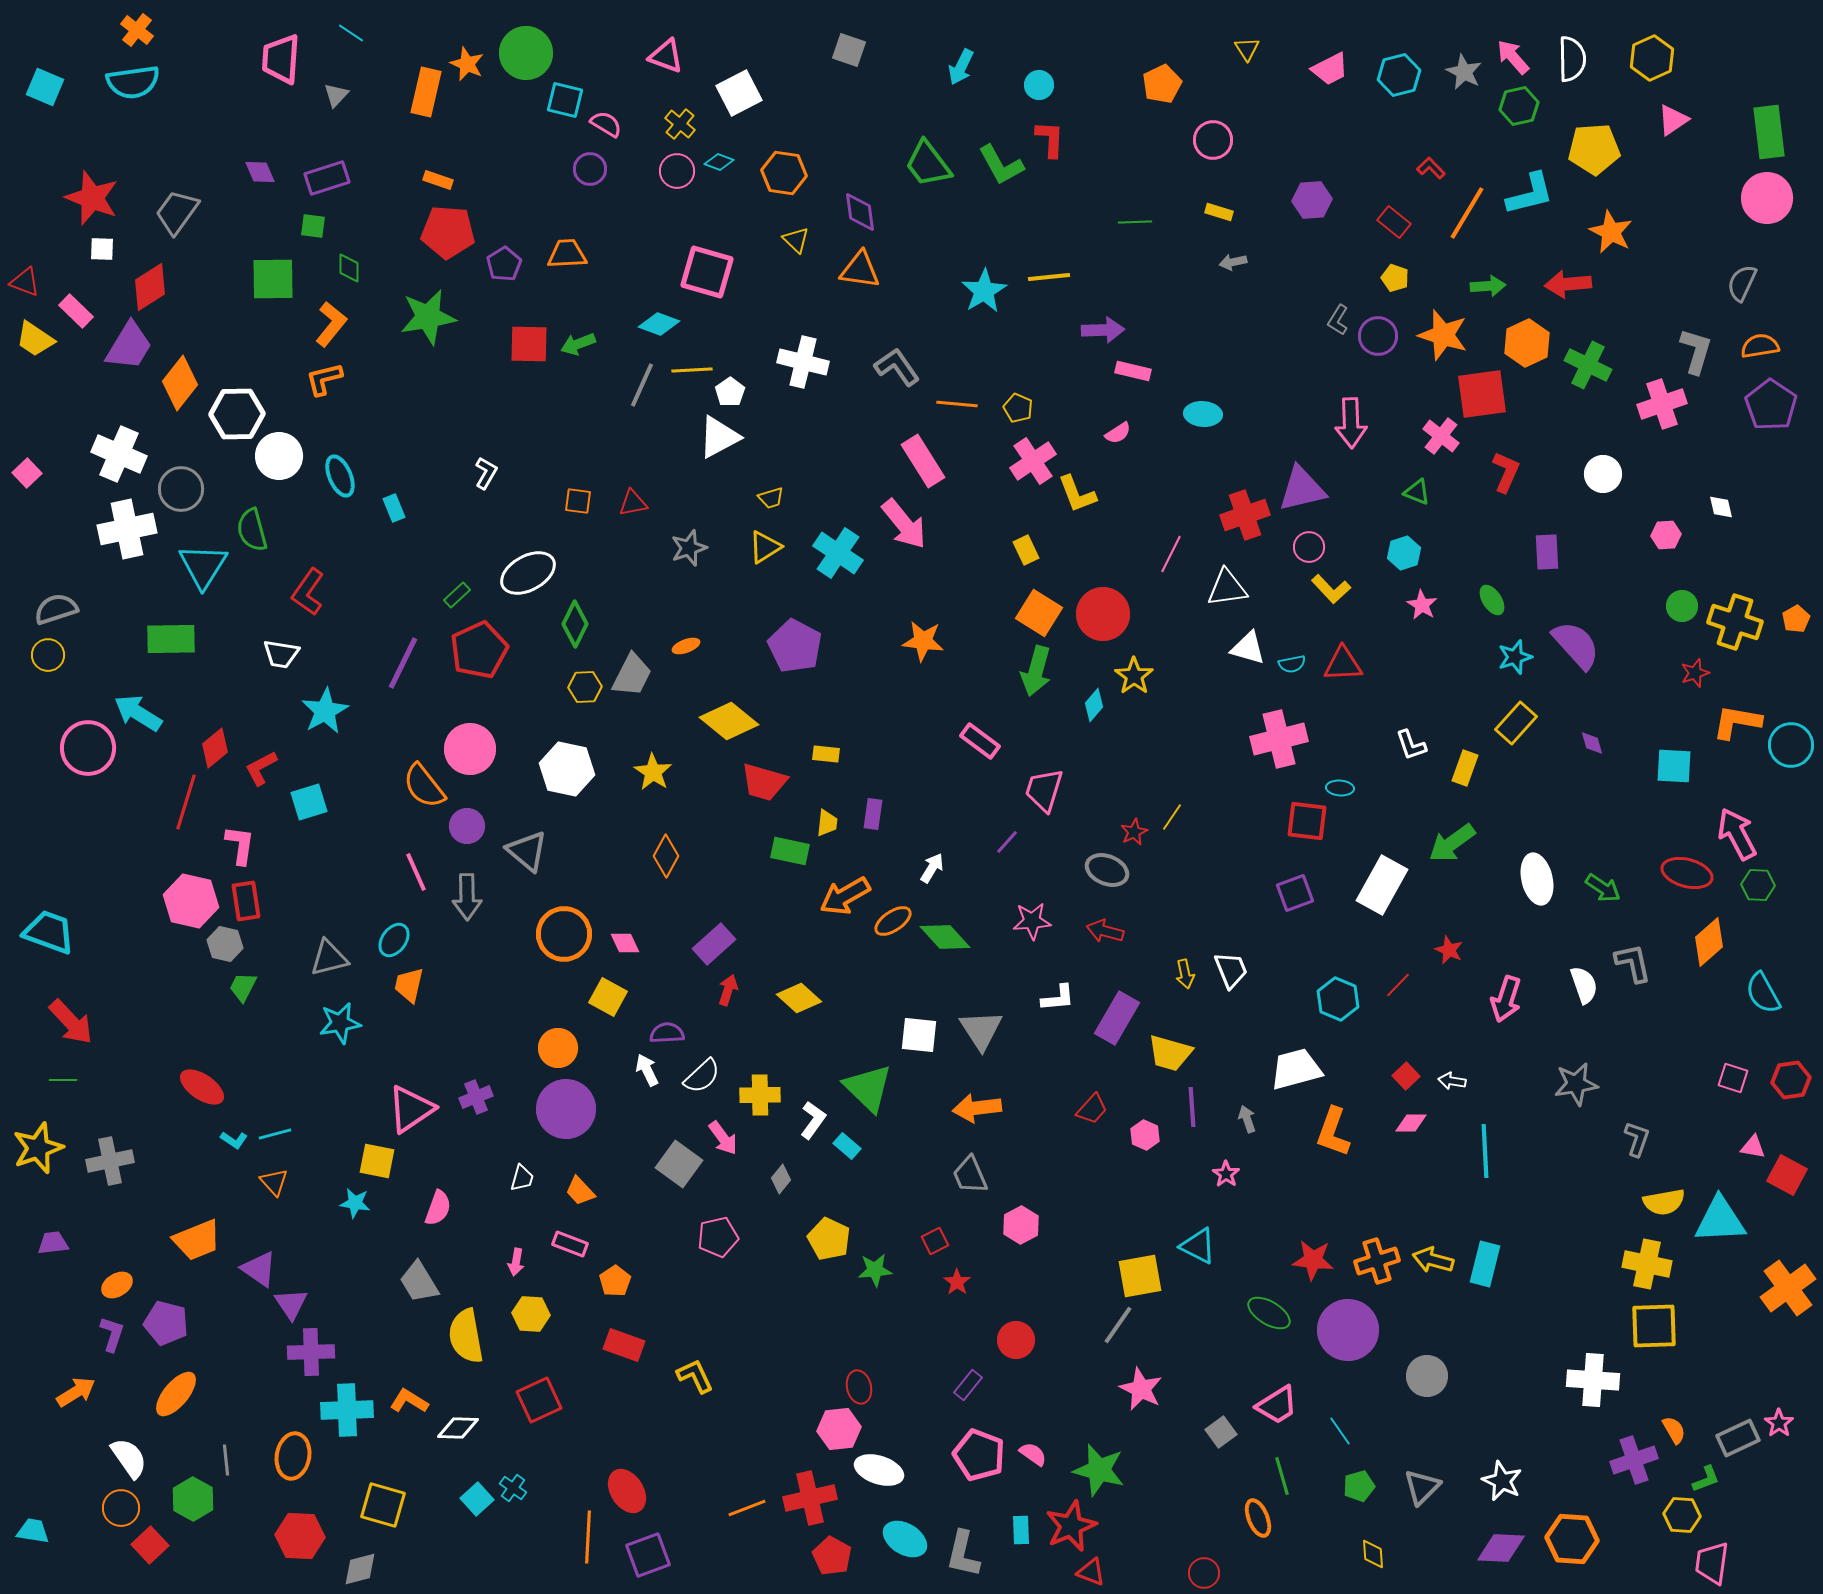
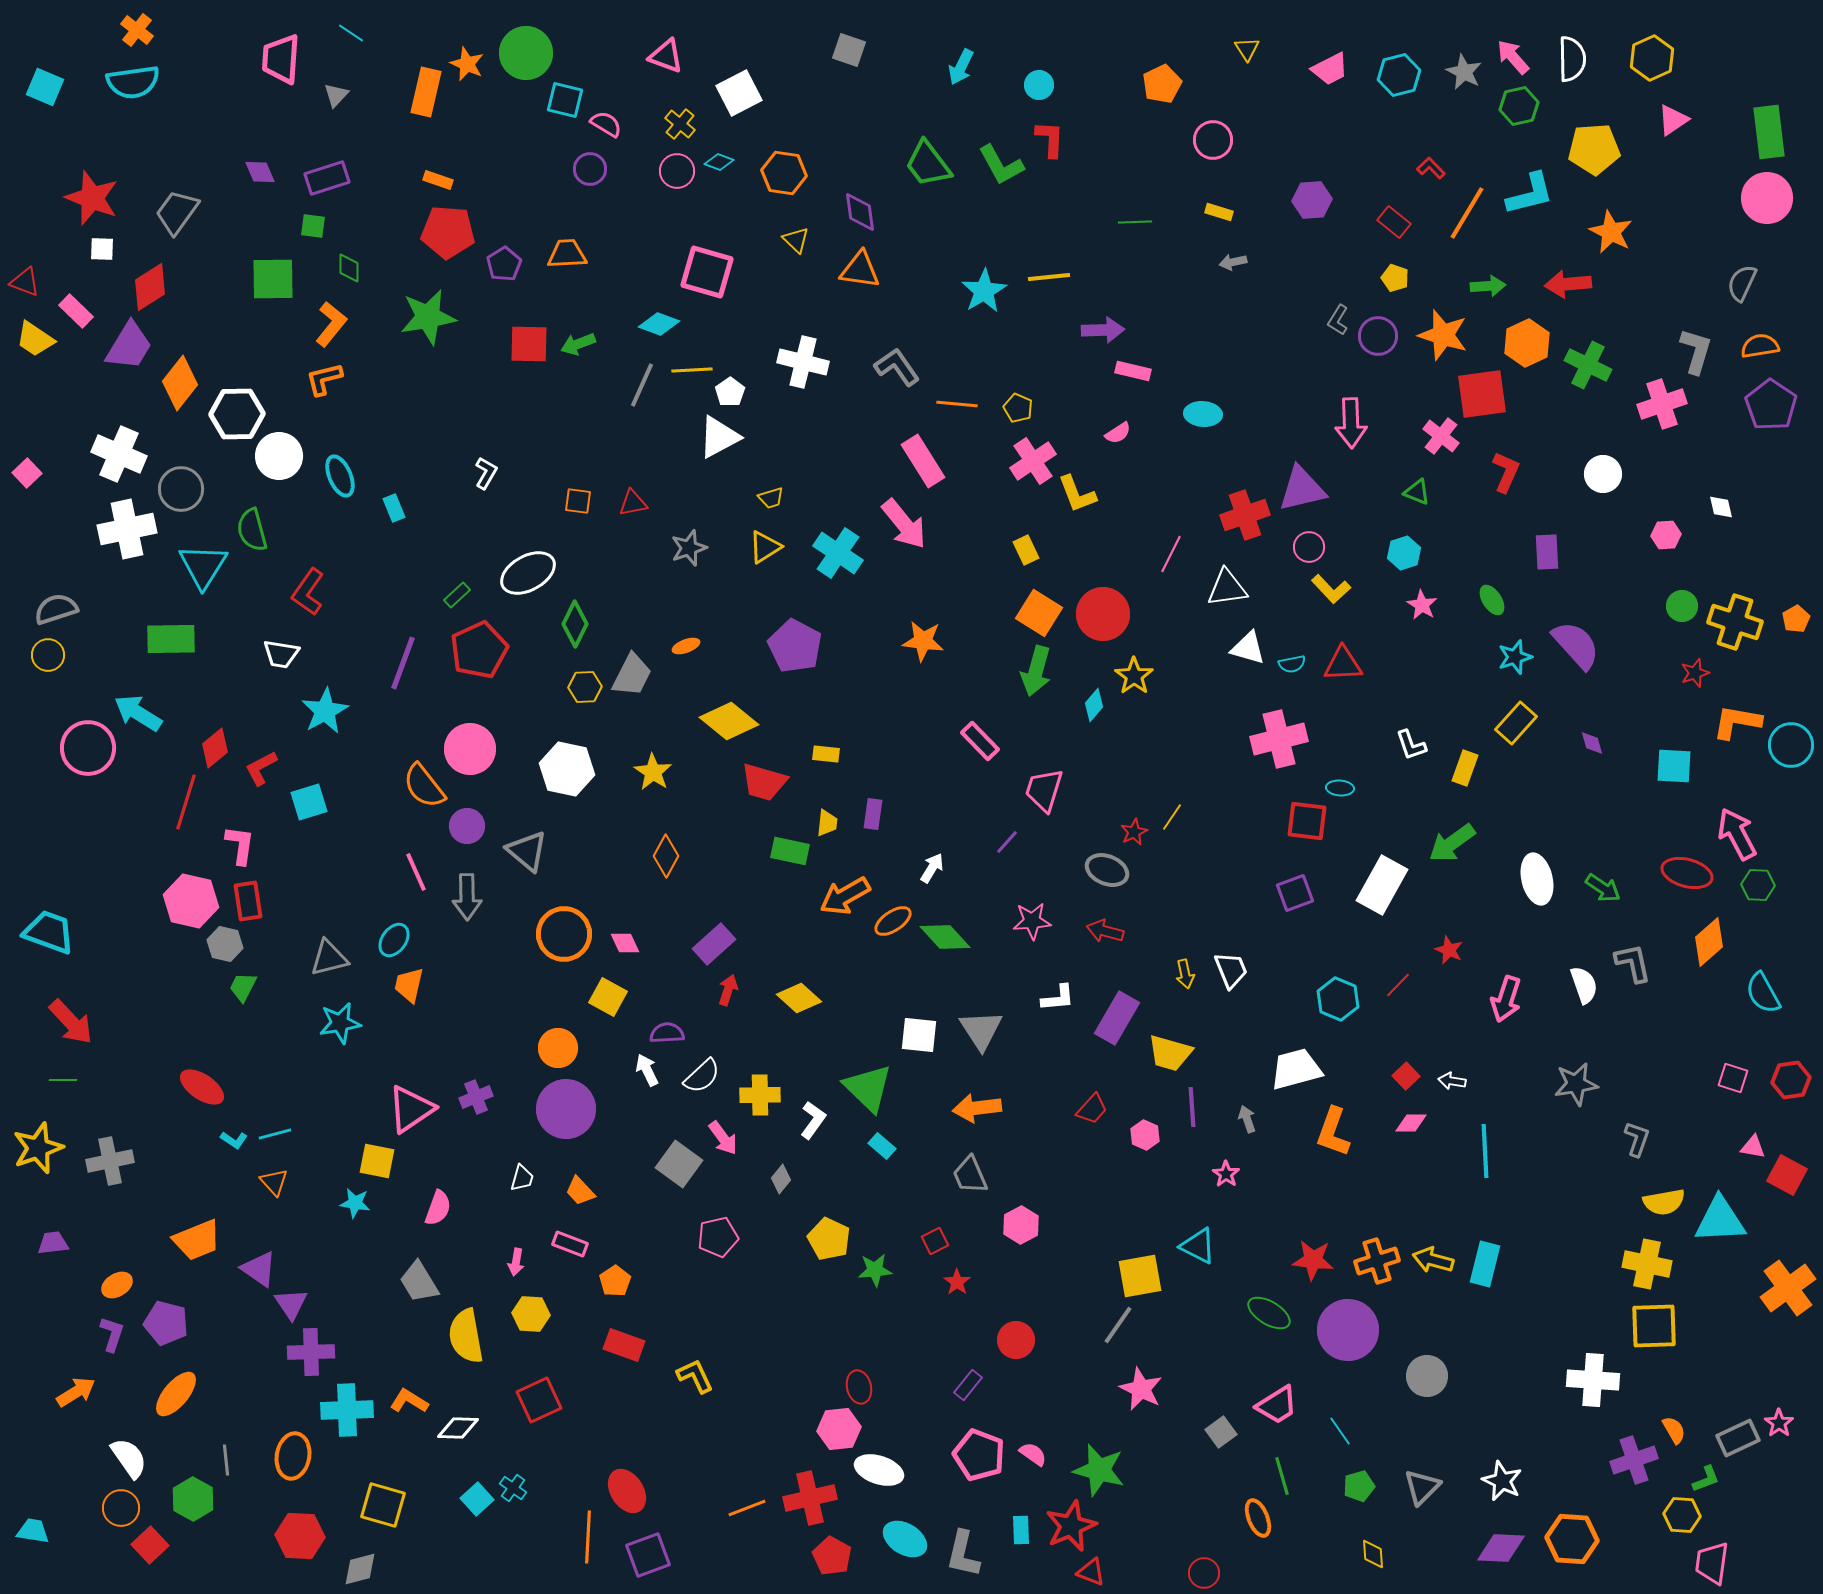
purple line at (403, 663): rotated 6 degrees counterclockwise
pink rectangle at (980, 741): rotated 9 degrees clockwise
red rectangle at (246, 901): moved 2 px right
cyan rectangle at (847, 1146): moved 35 px right
